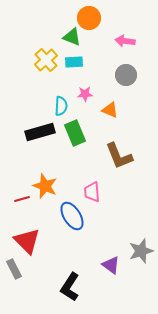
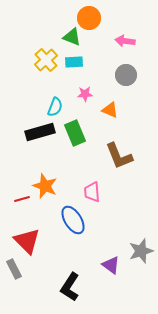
cyan semicircle: moved 6 px left, 1 px down; rotated 18 degrees clockwise
blue ellipse: moved 1 px right, 4 px down
